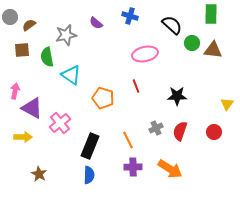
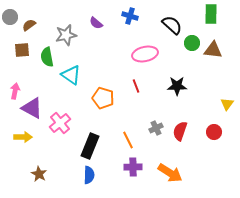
black star: moved 10 px up
orange arrow: moved 4 px down
